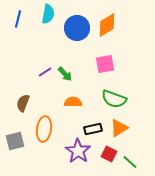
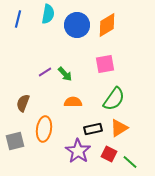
blue circle: moved 3 px up
green semicircle: rotated 75 degrees counterclockwise
